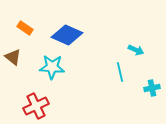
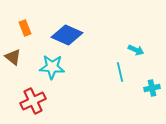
orange rectangle: rotated 35 degrees clockwise
red cross: moved 3 px left, 5 px up
